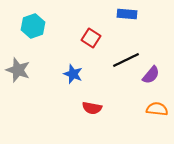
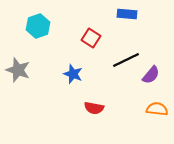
cyan hexagon: moved 5 px right
red semicircle: moved 2 px right
